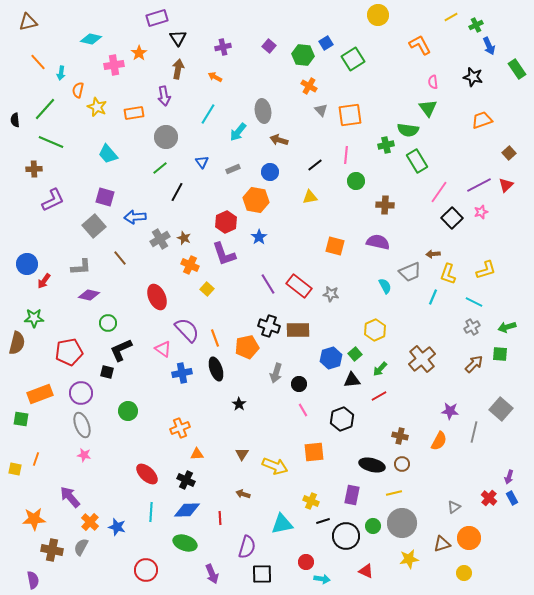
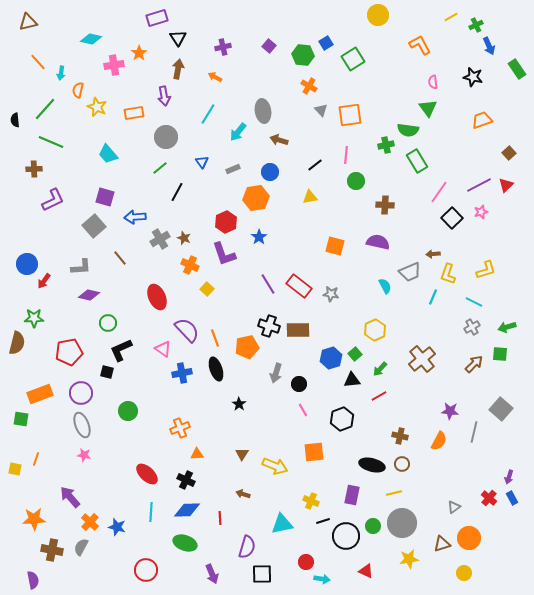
orange hexagon at (256, 200): moved 2 px up; rotated 20 degrees counterclockwise
